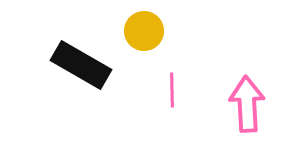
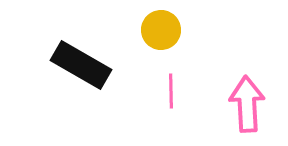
yellow circle: moved 17 px right, 1 px up
pink line: moved 1 px left, 1 px down
